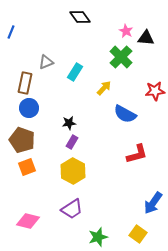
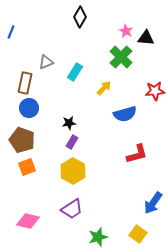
black diamond: rotated 65 degrees clockwise
blue semicircle: rotated 45 degrees counterclockwise
